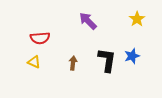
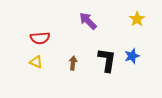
yellow triangle: moved 2 px right
